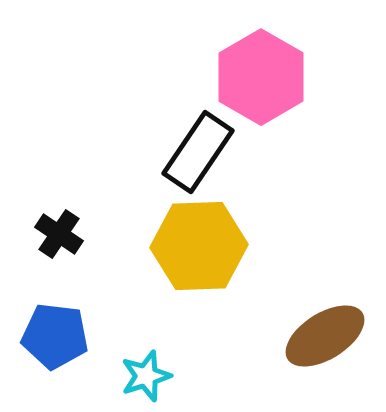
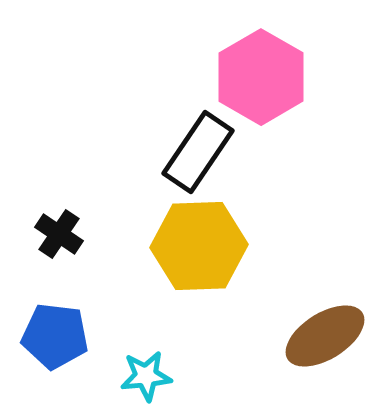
cyan star: rotated 12 degrees clockwise
